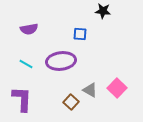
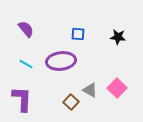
black star: moved 15 px right, 26 px down
purple semicircle: moved 3 px left; rotated 120 degrees counterclockwise
blue square: moved 2 px left
